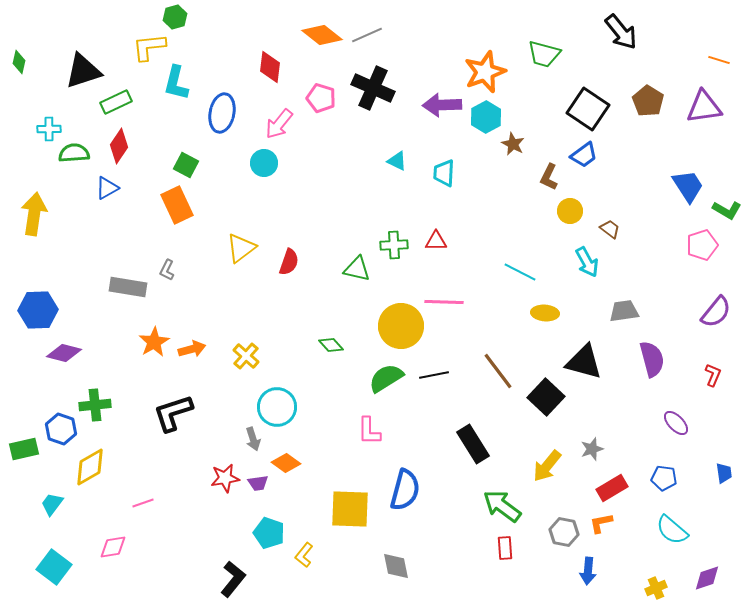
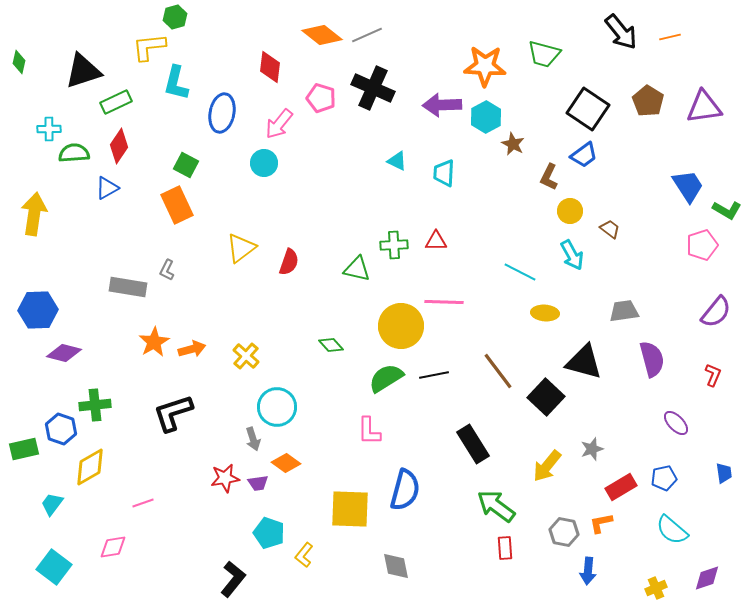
orange line at (719, 60): moved 49 px left, 23 px up; rotated 30 degrees counterclockwise
orange star at (485, 72): moved 6 px up; rotated 24 degrees clockwise
cyan arrow at (587, 262): moved 15 px left, 7 px up
blue pentagon at (664, 478): rotated 20 degrees counterclockwise
red rectangle at (612, 488): moved 9 px right, 1 px up
green arrow at (502, 506): moved 6 px left
